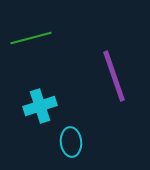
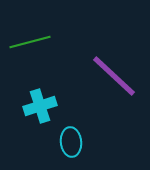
green line: moved 1 px left, 4 px down
purple line: rotated 28 degrees counterclockwise
